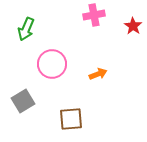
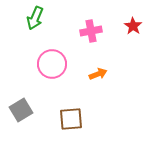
pink cross: moved 3 px left, 16 px down
green arrow: moved 9 px right, 11 px up
gray square: moved 2 px left, 9 px down
